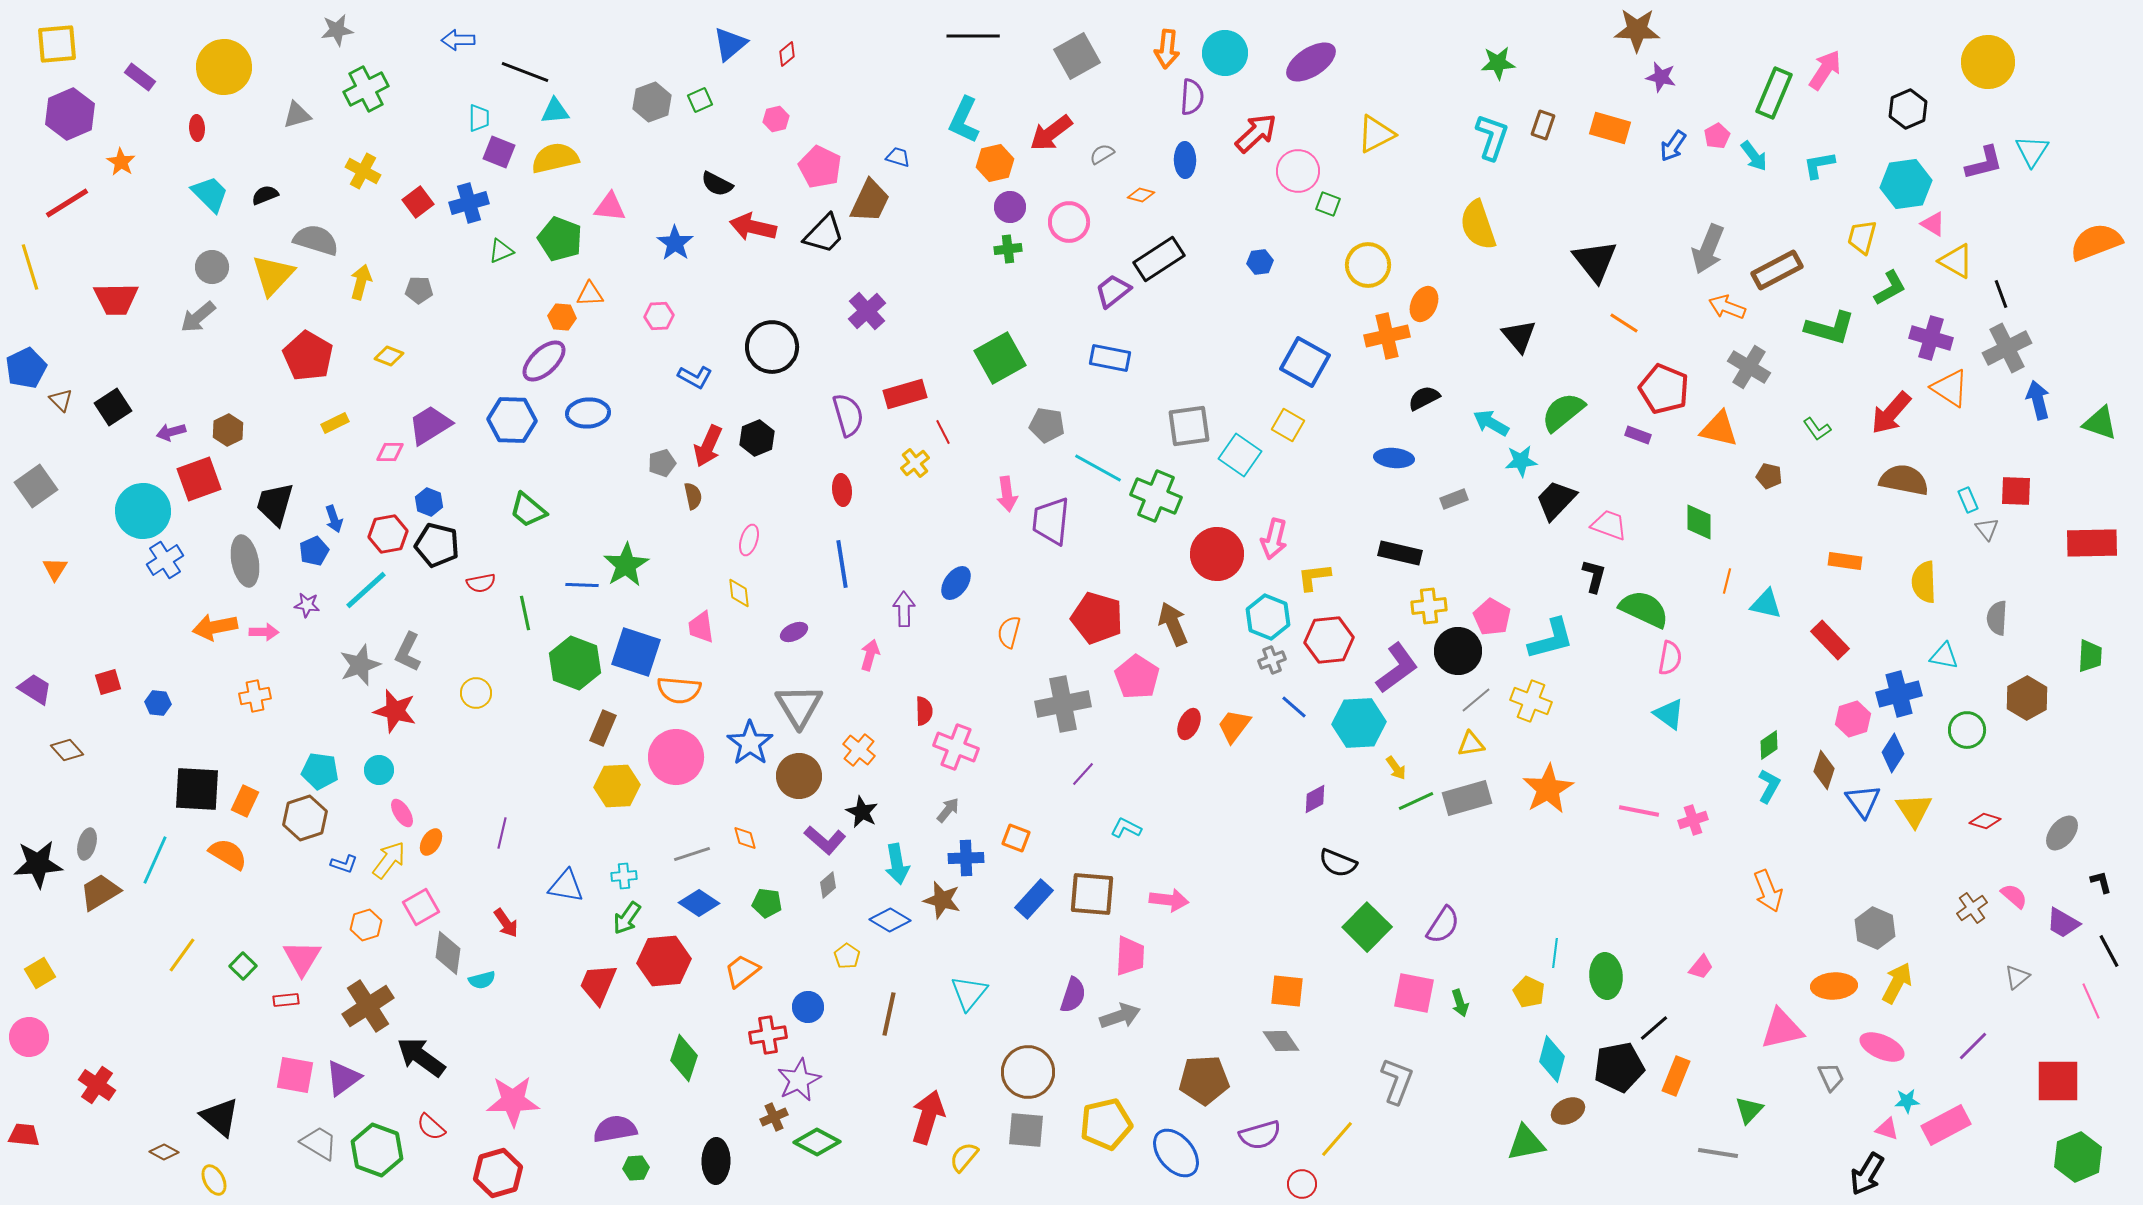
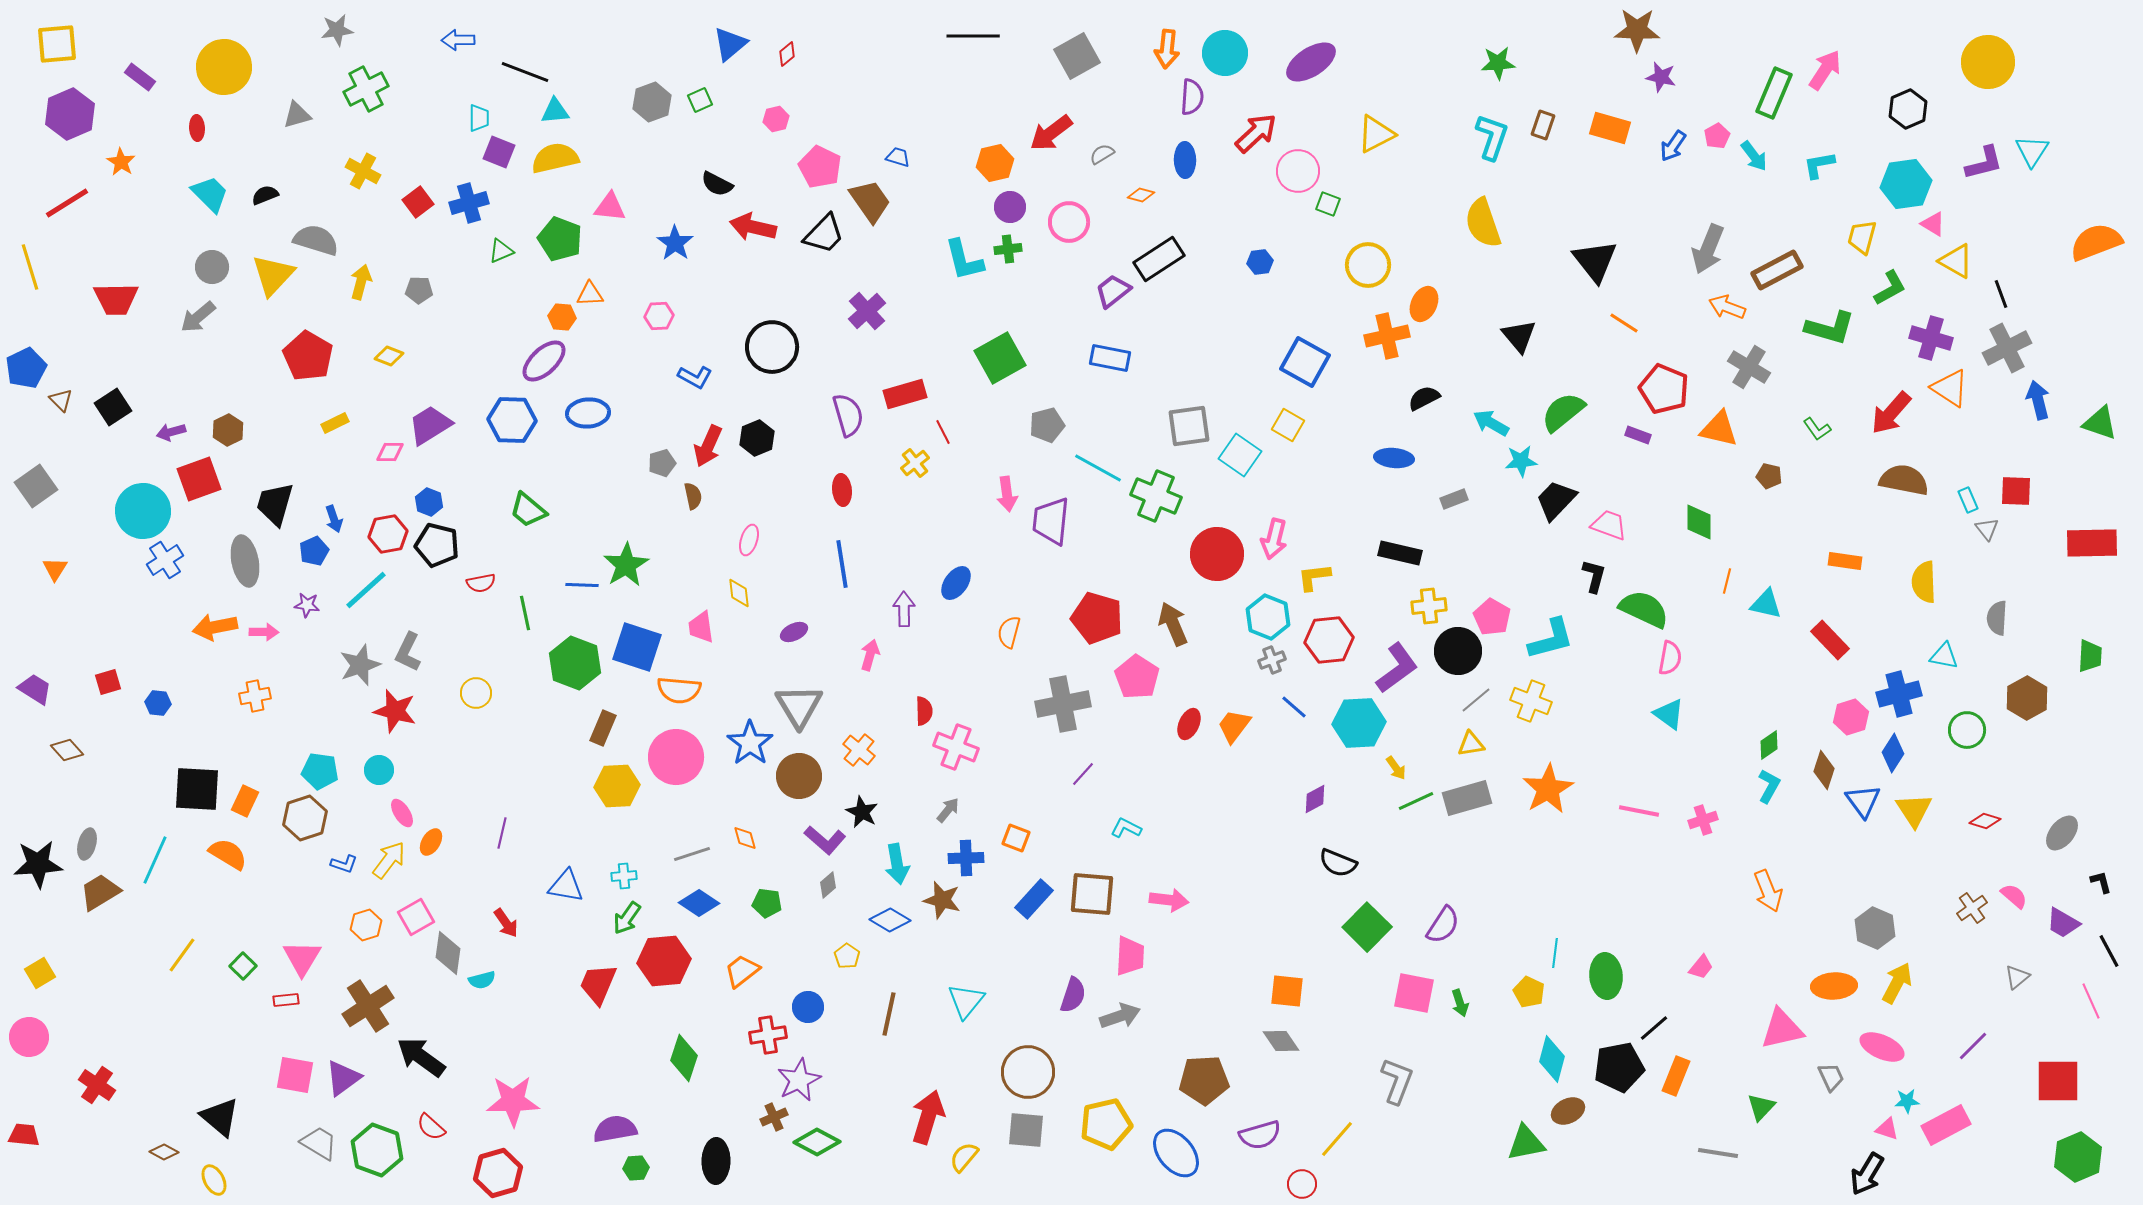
cyan L-shape at (964, 120): moved 140 px down; rotated 39 degrees counterclockwise
brown trapezoid at (870, 201): rotated 60 degrees counterclockwise
yellow semicircle at (1478, 225): moved 5 px right, 2 px up
gray pentagon at (1047, 425): rotated 24 degrees counterclockwise
blue square at (636, 652): moved 1 px right, 5 px up
pink hexagon at (1853, 719): moved 2 px left, 2 px up
pink cross at (1693, 820): moved 10 px right
pink square at (421, 907): moved 5 px left, 10 px down
cyan triangle at (969, 993): moved 3 px left, 8 px down
green triangle at (1749, 1110): moved 12 px right, 3 px up
